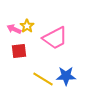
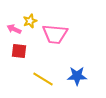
yellow star: moved 3 px right, 5 px up; rotated 16 degrees clockwise
pink trapezoid: moved 4 px up; rotated 32 degrees clockwise
red square: rotated 14 degrees clockwise
blue star: moved 11 px right
